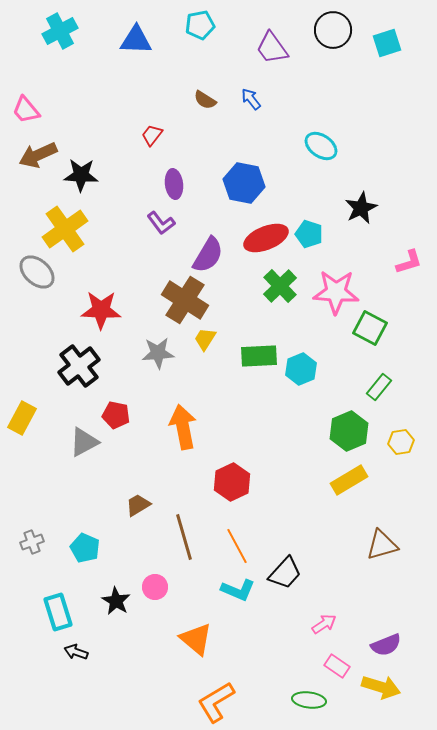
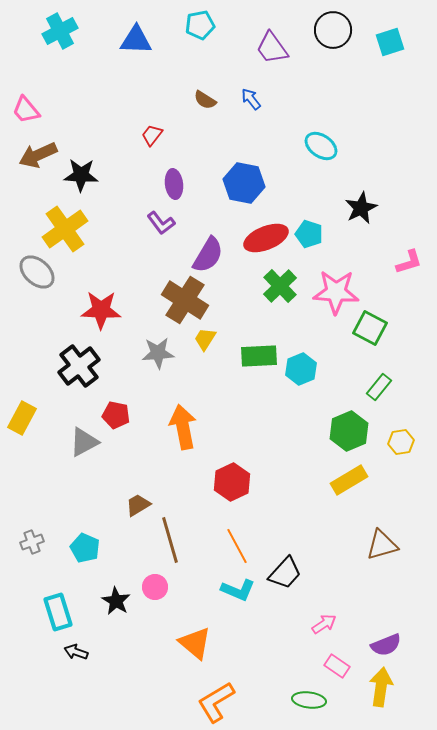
cyan square at (387, 43): moved 3 px right, 1 px up
brown line at (184, 537): moved 14 px left, 3 px down
orange triangle at (196, 639): moved 1 px left, 4 px down
yellow arrow at (381, 687): rotated 99 degrees counterclockwise
